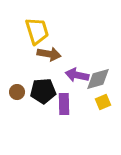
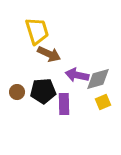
brown arrow: rotated 15 degrees clockwise
